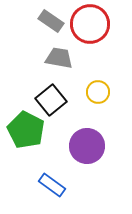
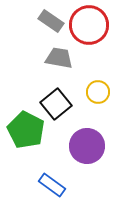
red circle: moved 1 px left, 1 px down
black square: moved 5 px right, 4 px down
